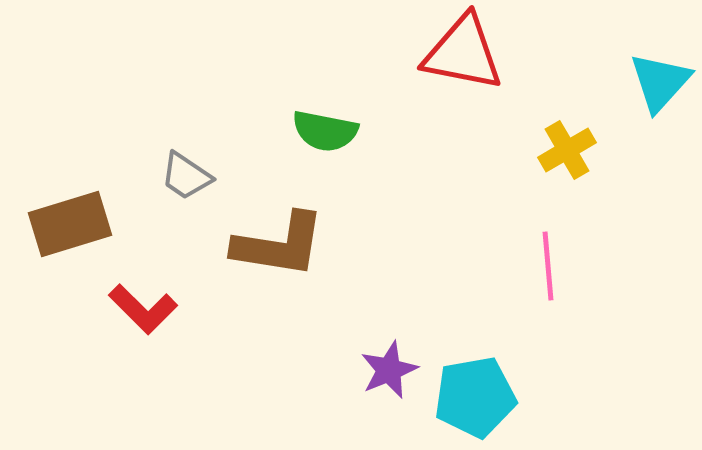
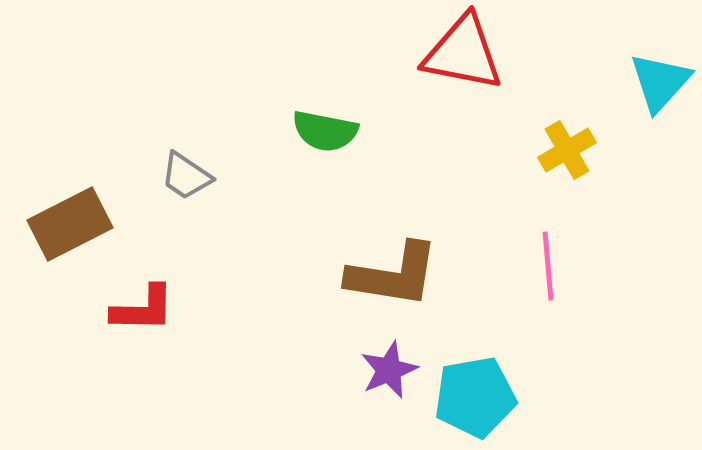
brown rectangle: rotated 10 degrees counterclockwise
brown L-shape: moved 114 px right, 30 px down
red L-shape: rotated 44 degrees counterclockwise
